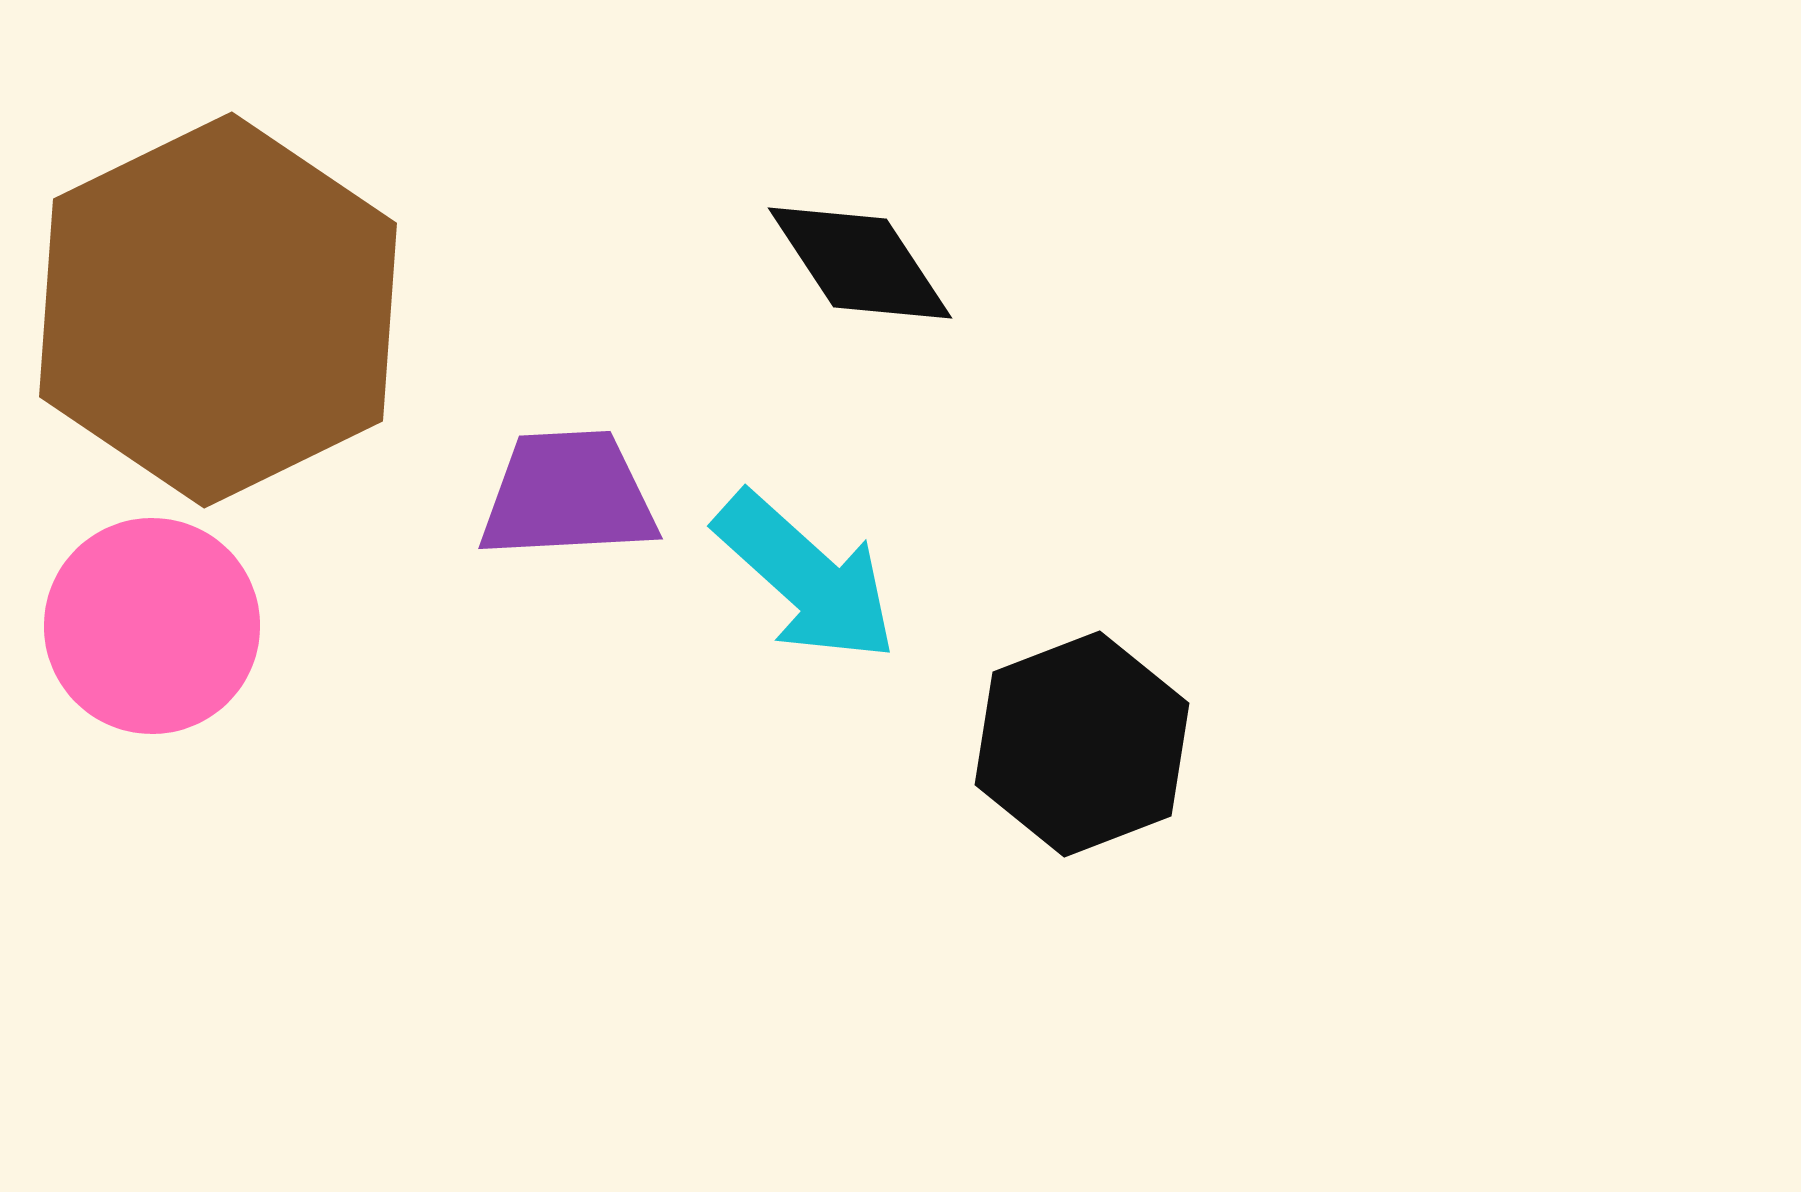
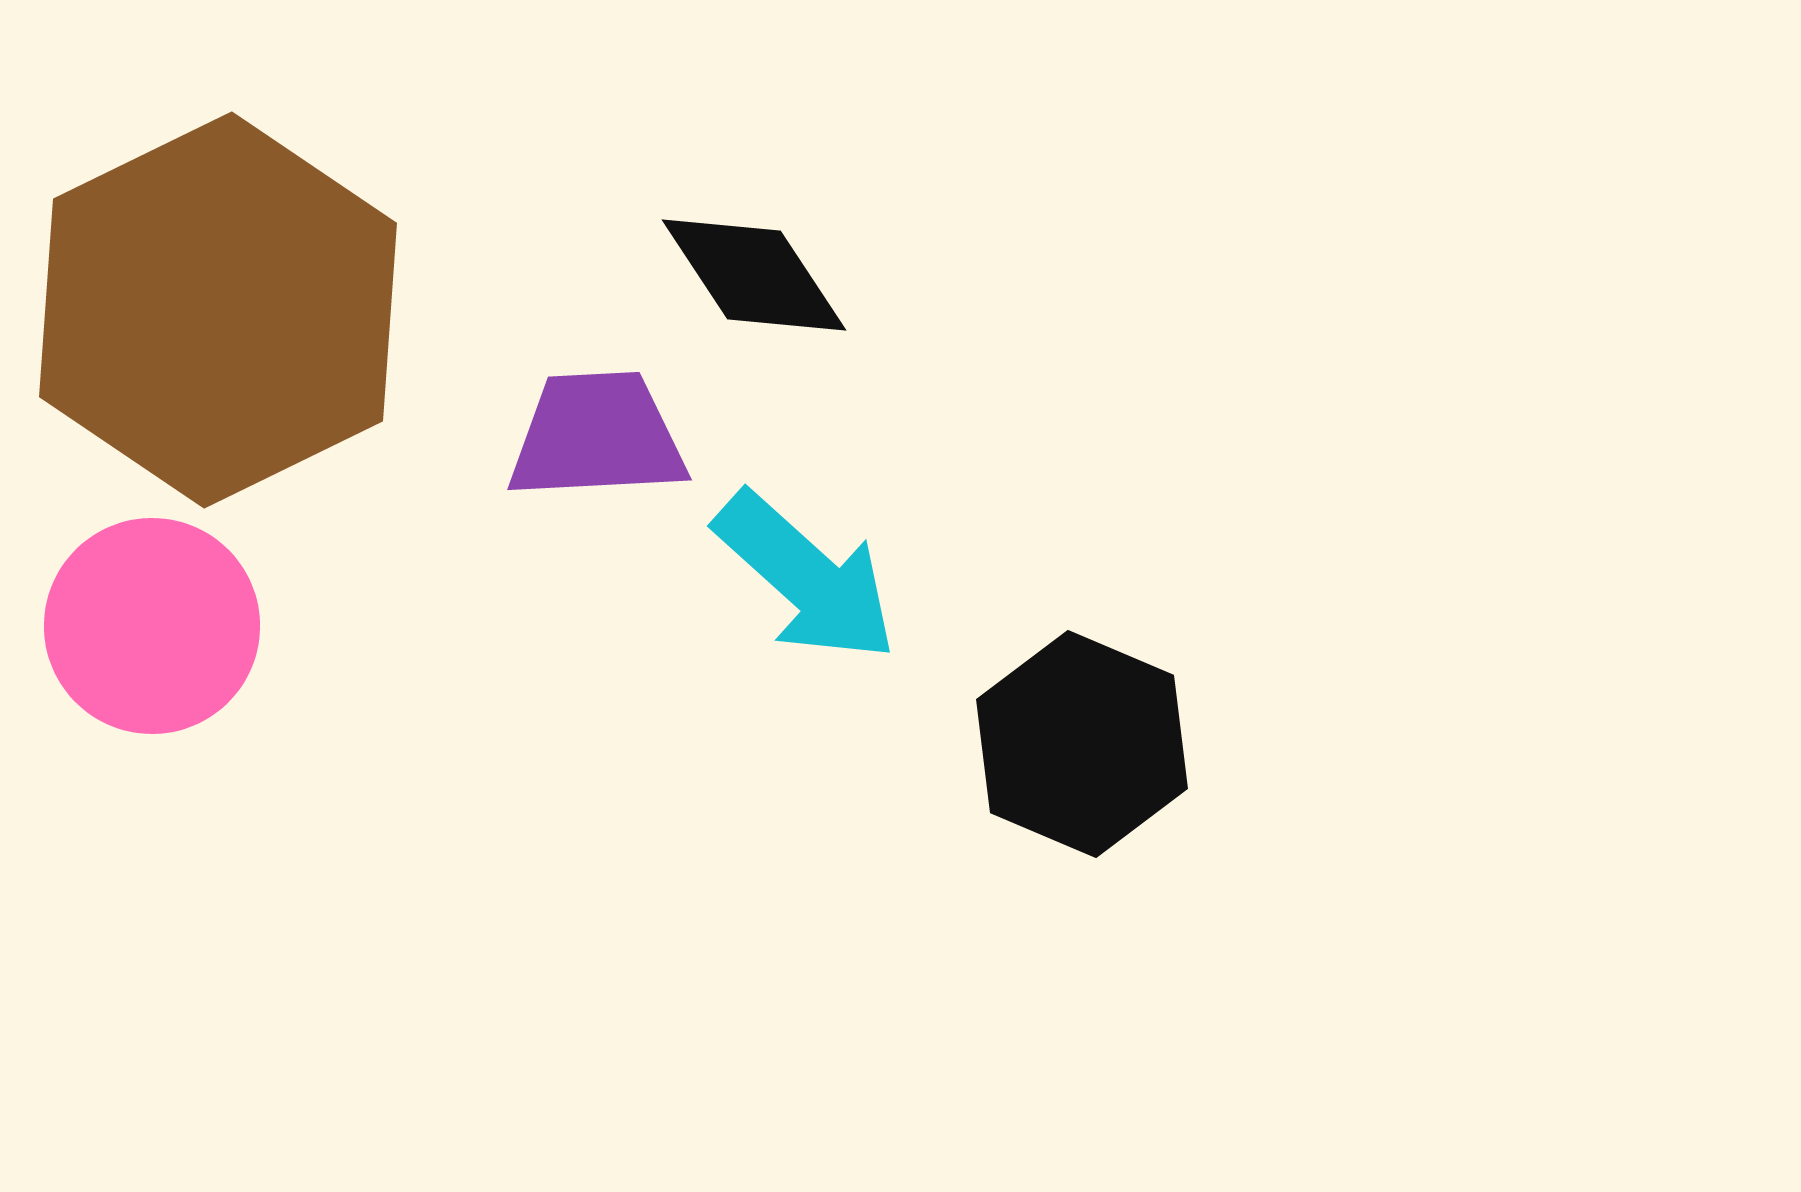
black diamond: moved 106 px left, 12 px down
purple trapezoid: moved 29 px right, 59 px up
black hexagon: rotated 16 degrees counterclockwise
